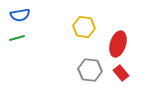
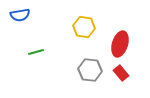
green line: moved 19 px right, 14 px down
red ellipse: moved 2 px right
